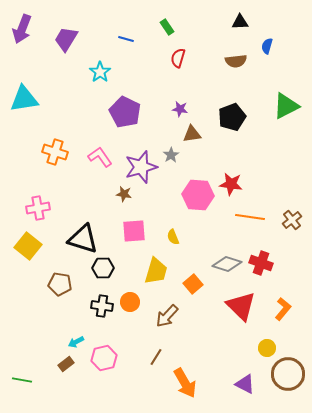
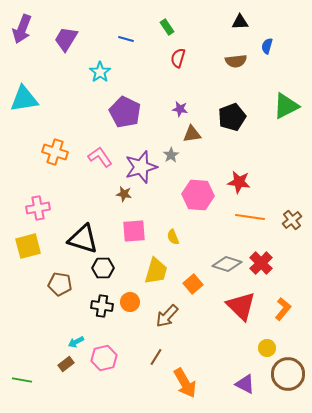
red star at (231, 184): moved 8 px right, 2 px up
yellow square at (28, 246): rotated 36 degrees clockwise
red cross at (261, 263): rotated 25 degrees clockwise
